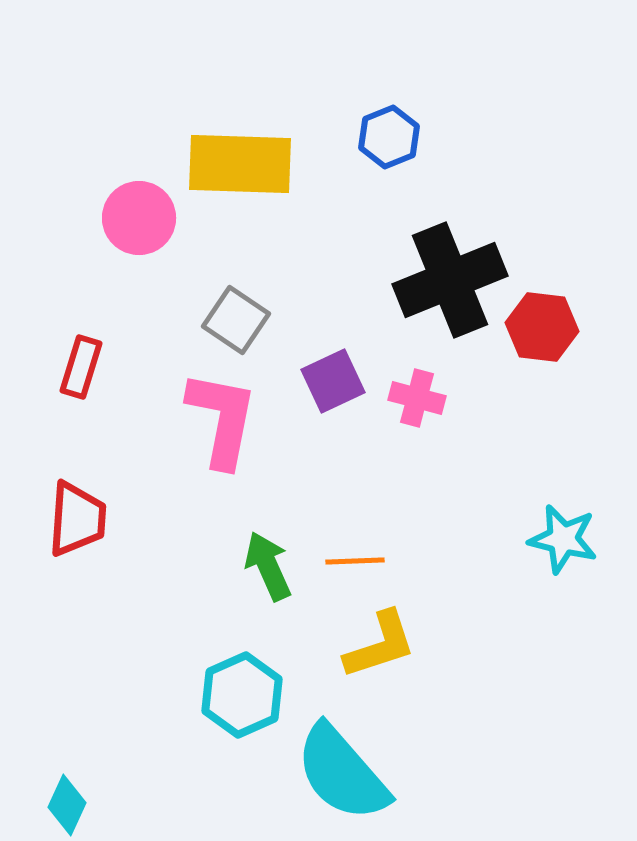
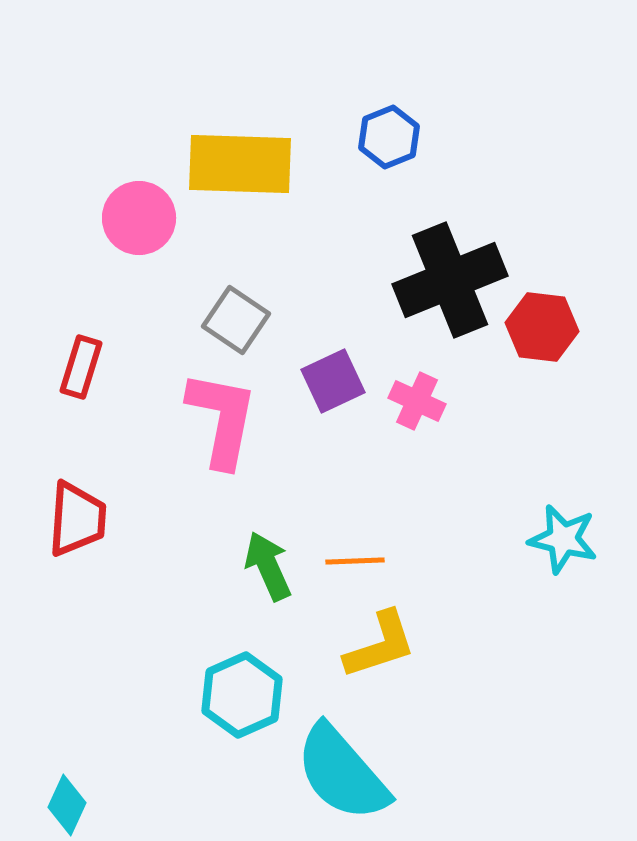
pink cross: moved 3 px down; rotated 10 degrees clockwise
